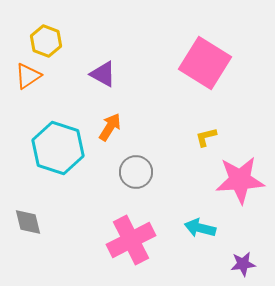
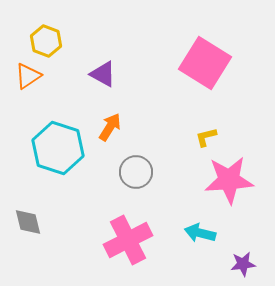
pink star: moved 11 px left
cyan arrow: moved 5 px down
pink cross: moved 3 px left
